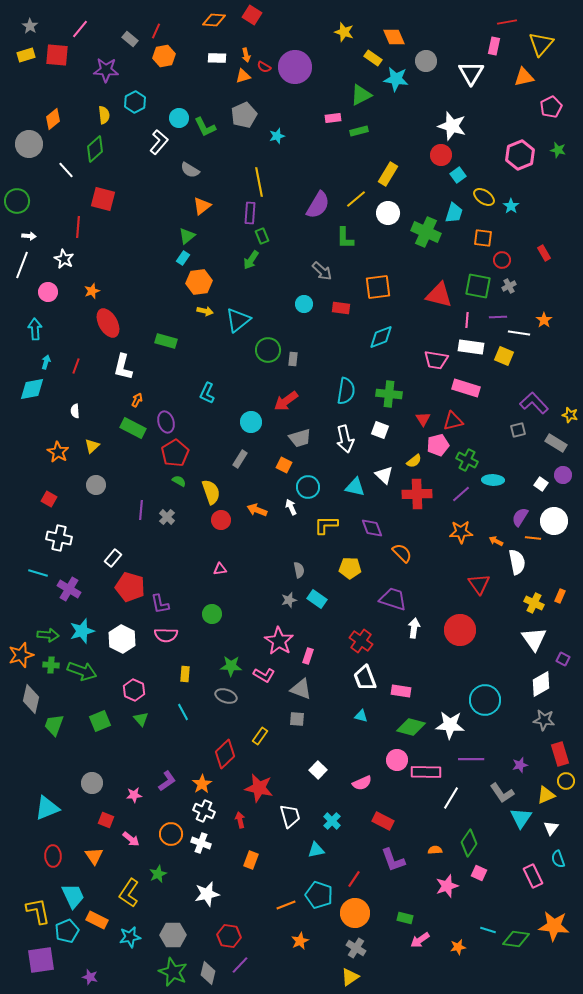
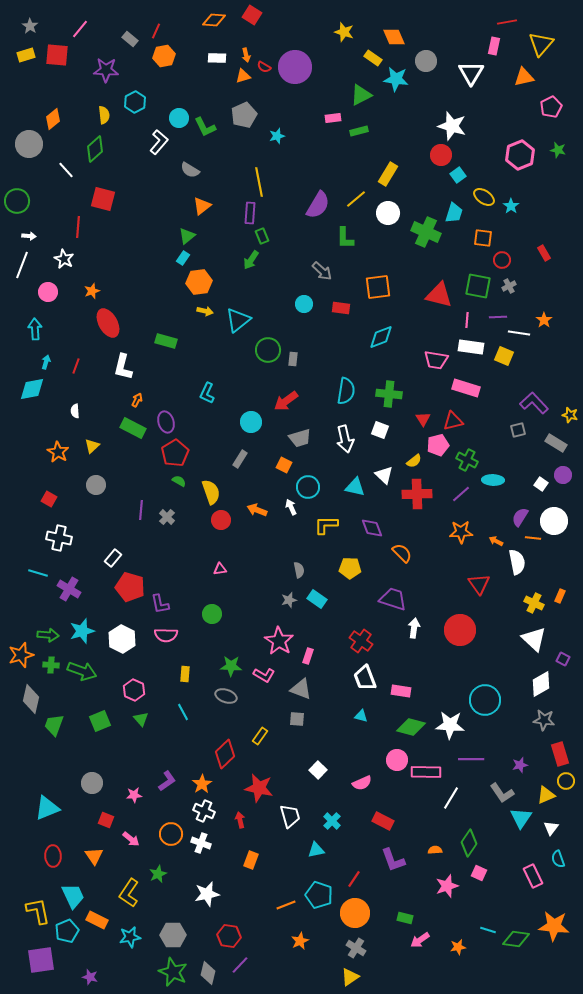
white triangle at (534, 639): rotated 12 degrees counterclockwise
